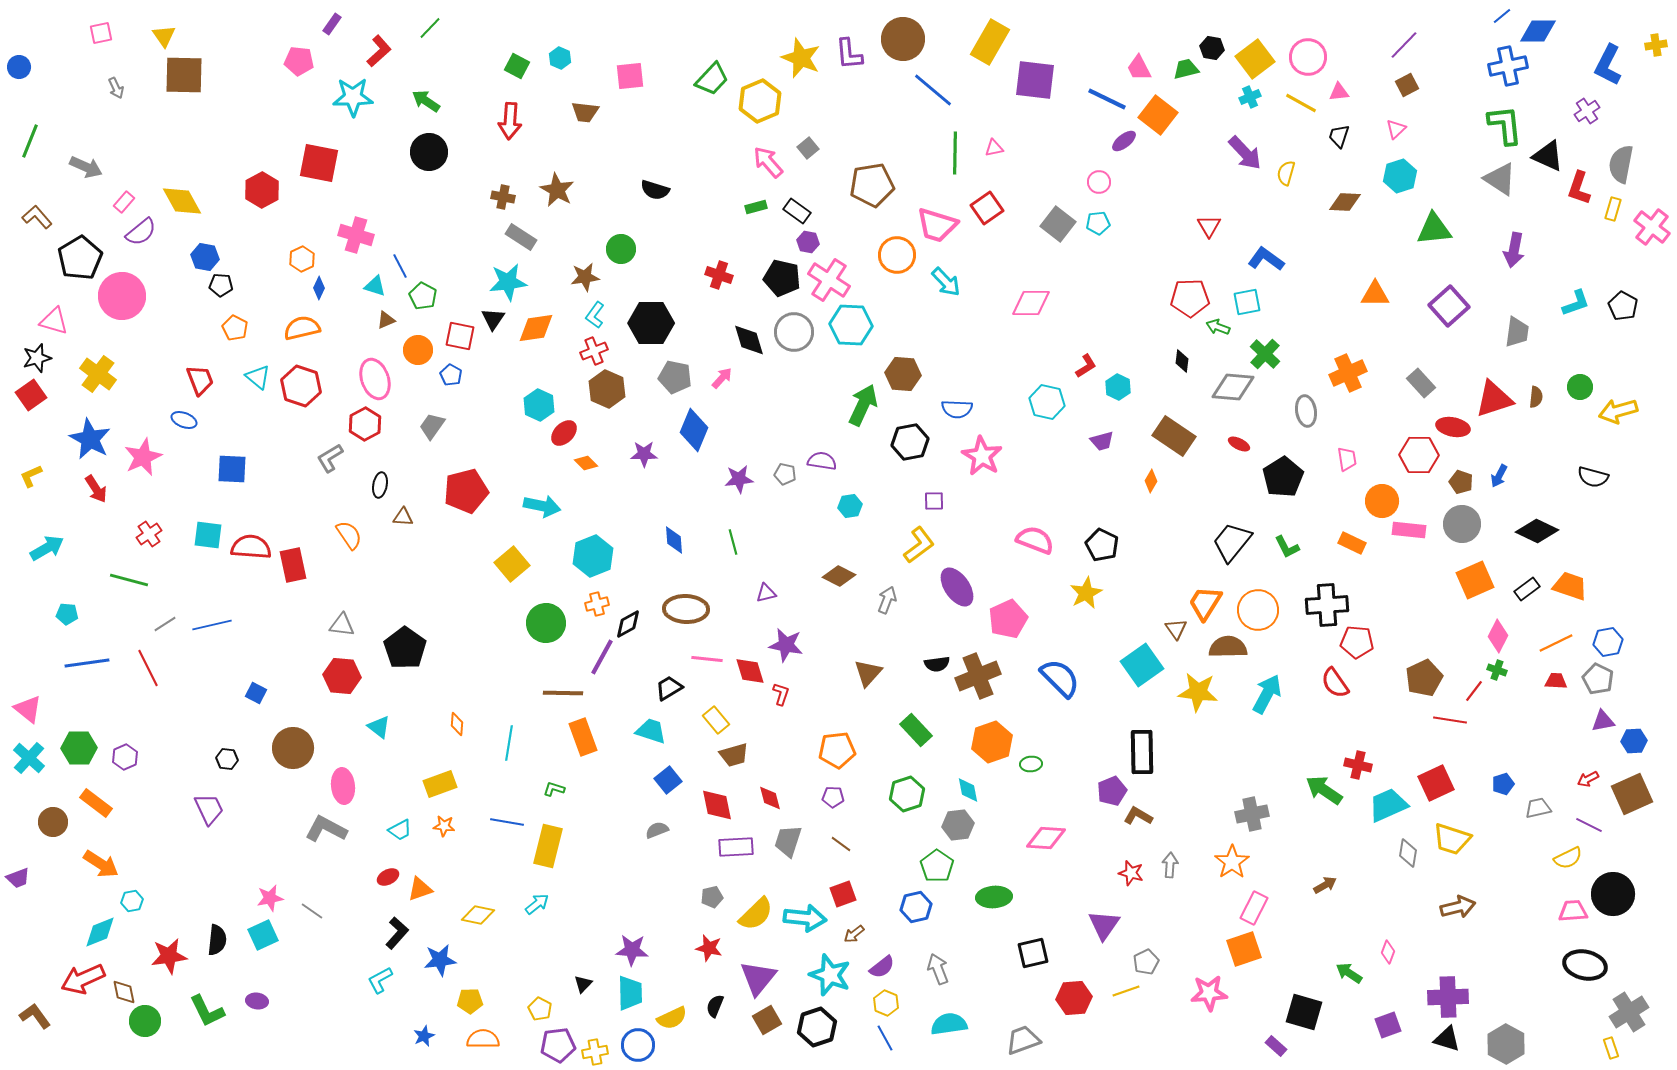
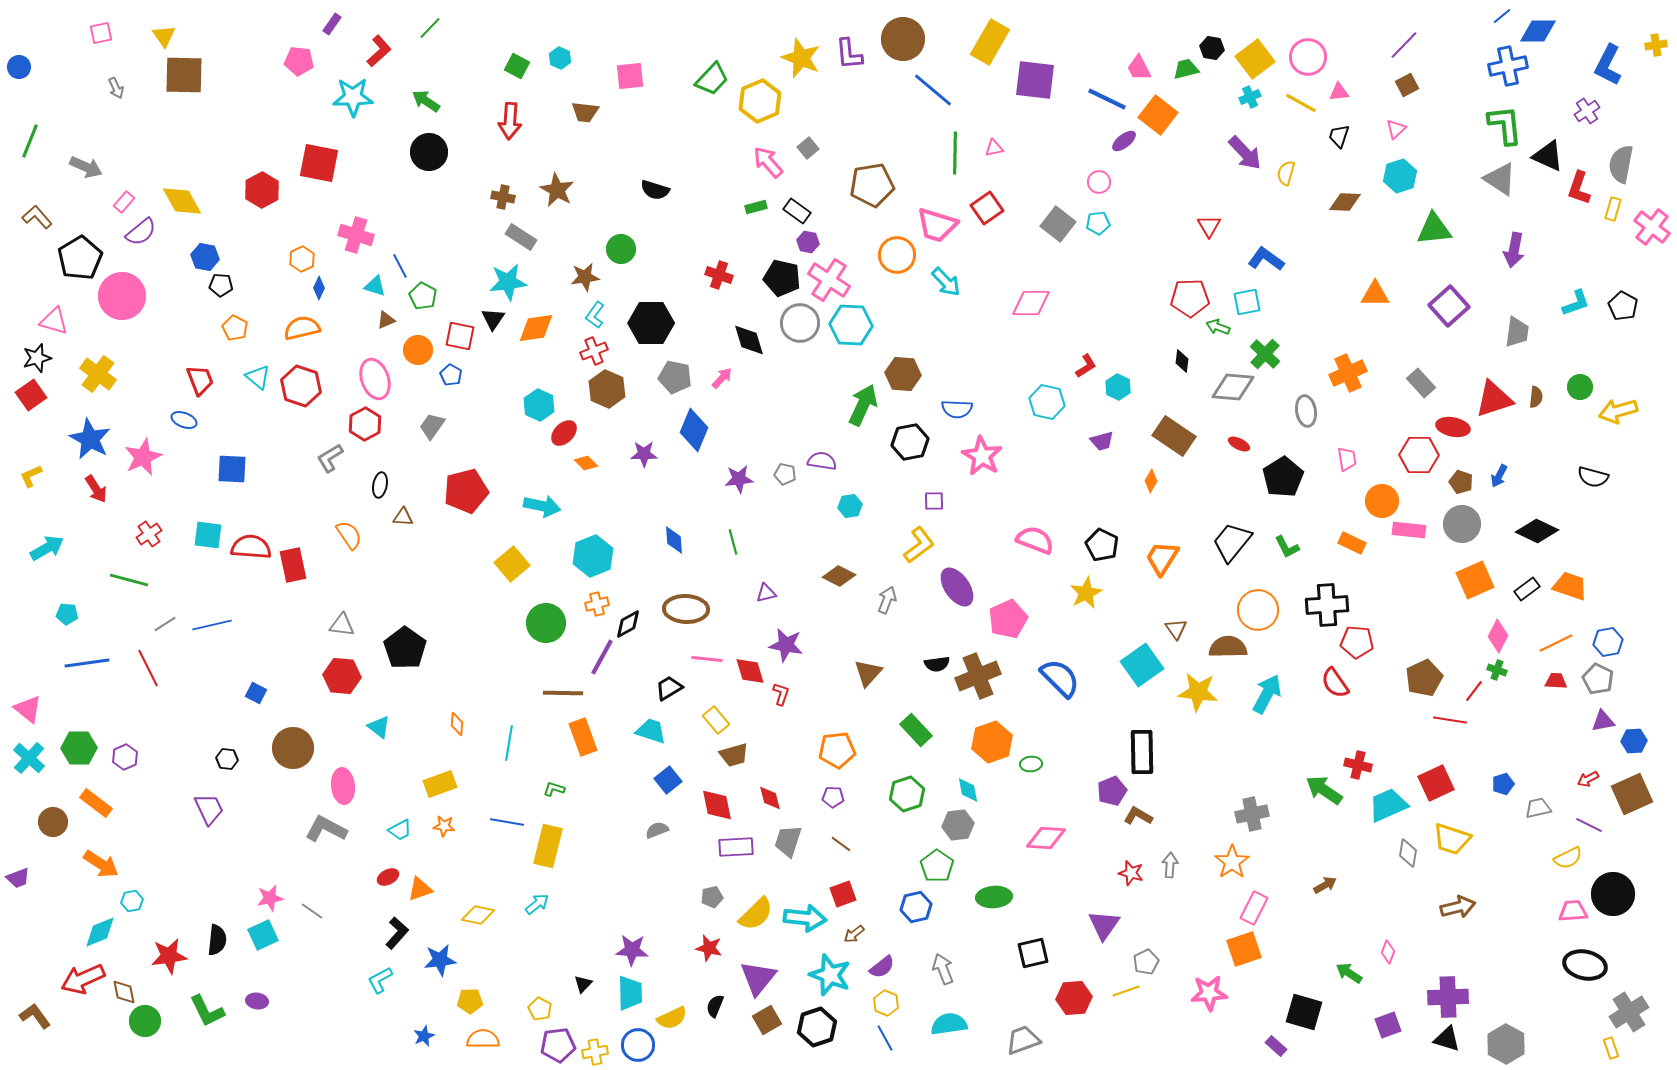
gray circle at (794, 332): moved 6 px right, 9 px up
orange trapezoid at (1205, 603): moved 43 px left, 45 px up
gray arrow at (938, 969): moved 5 px right
